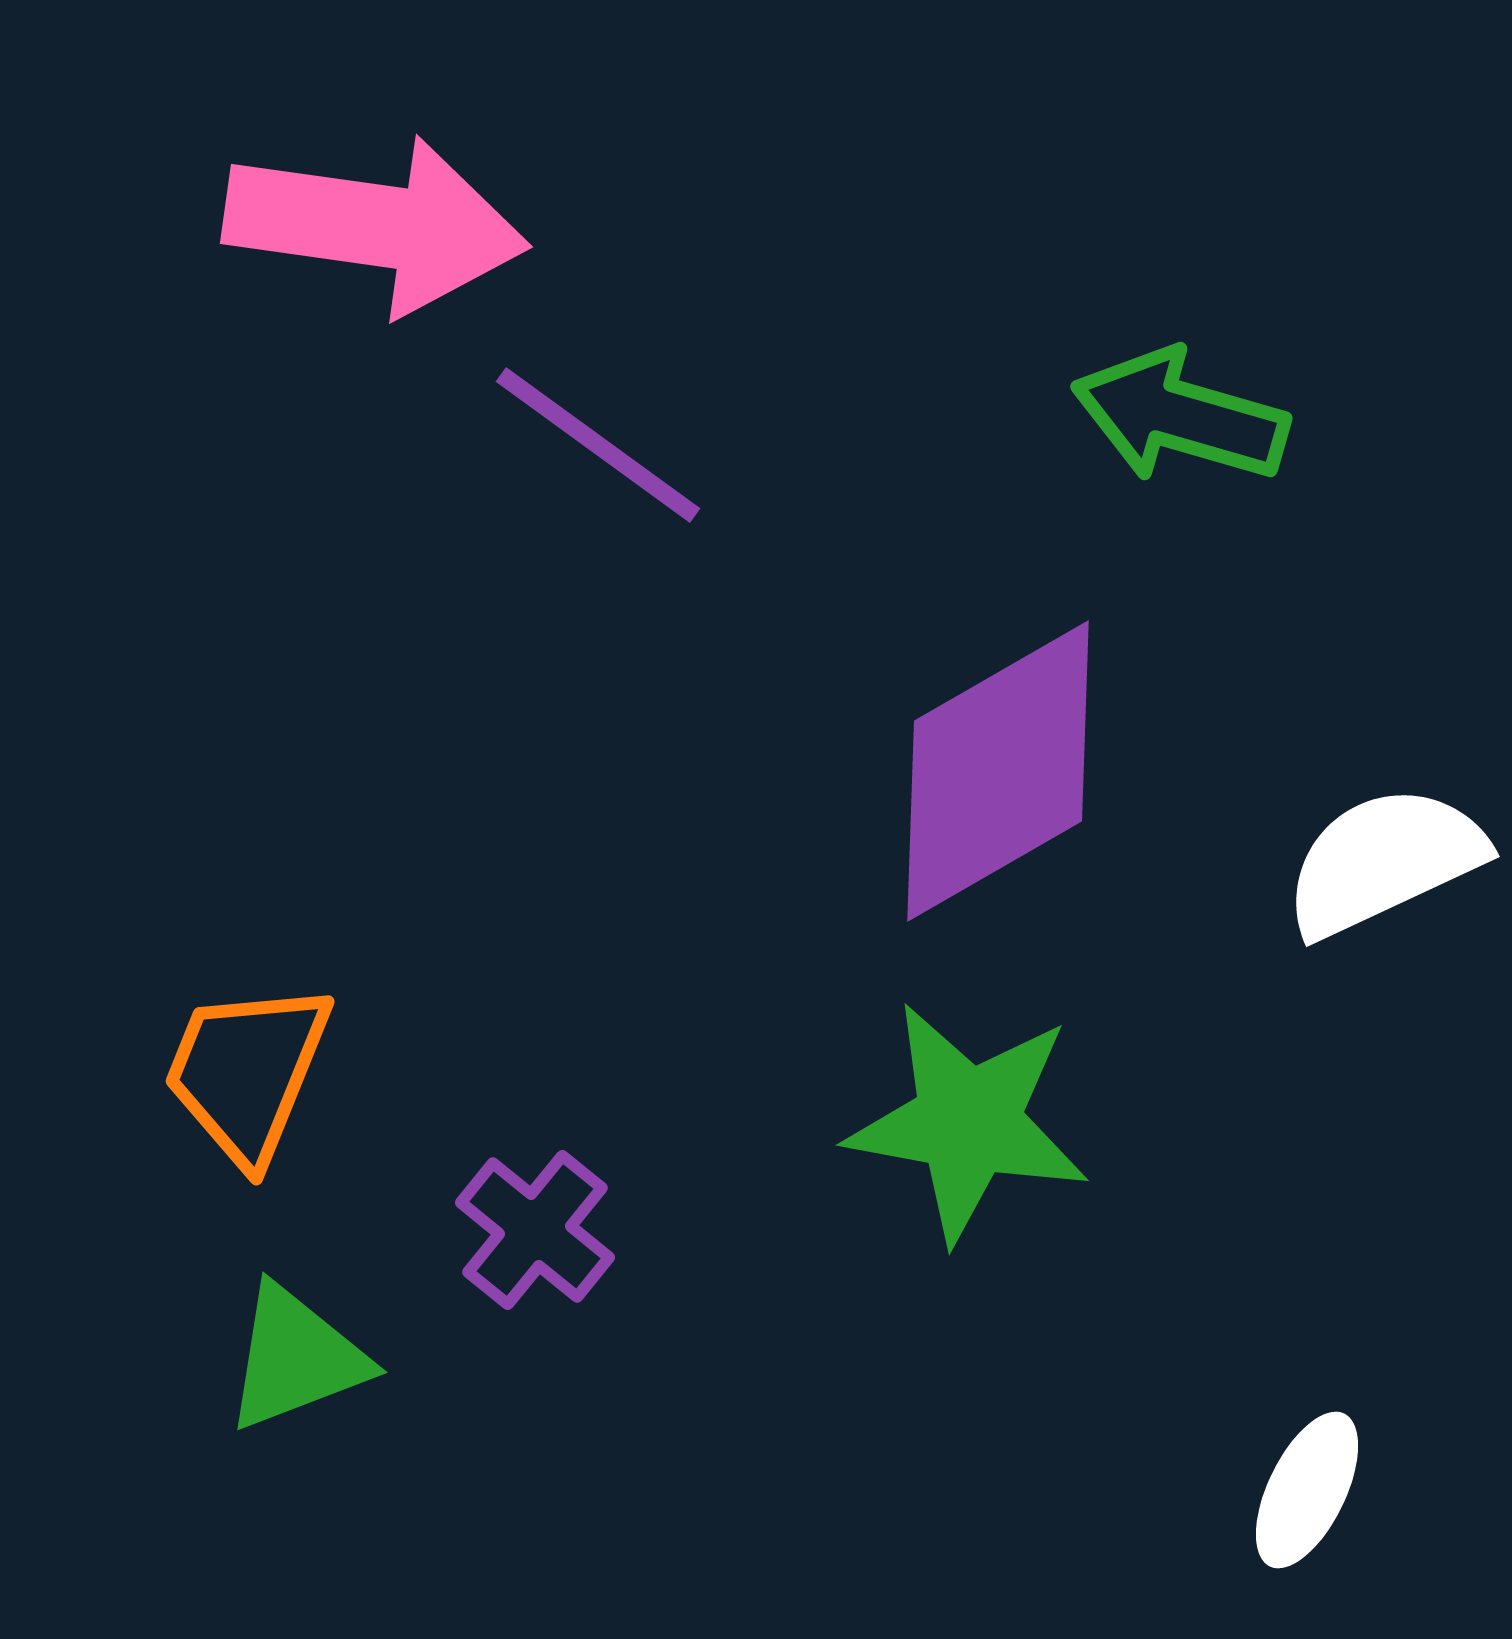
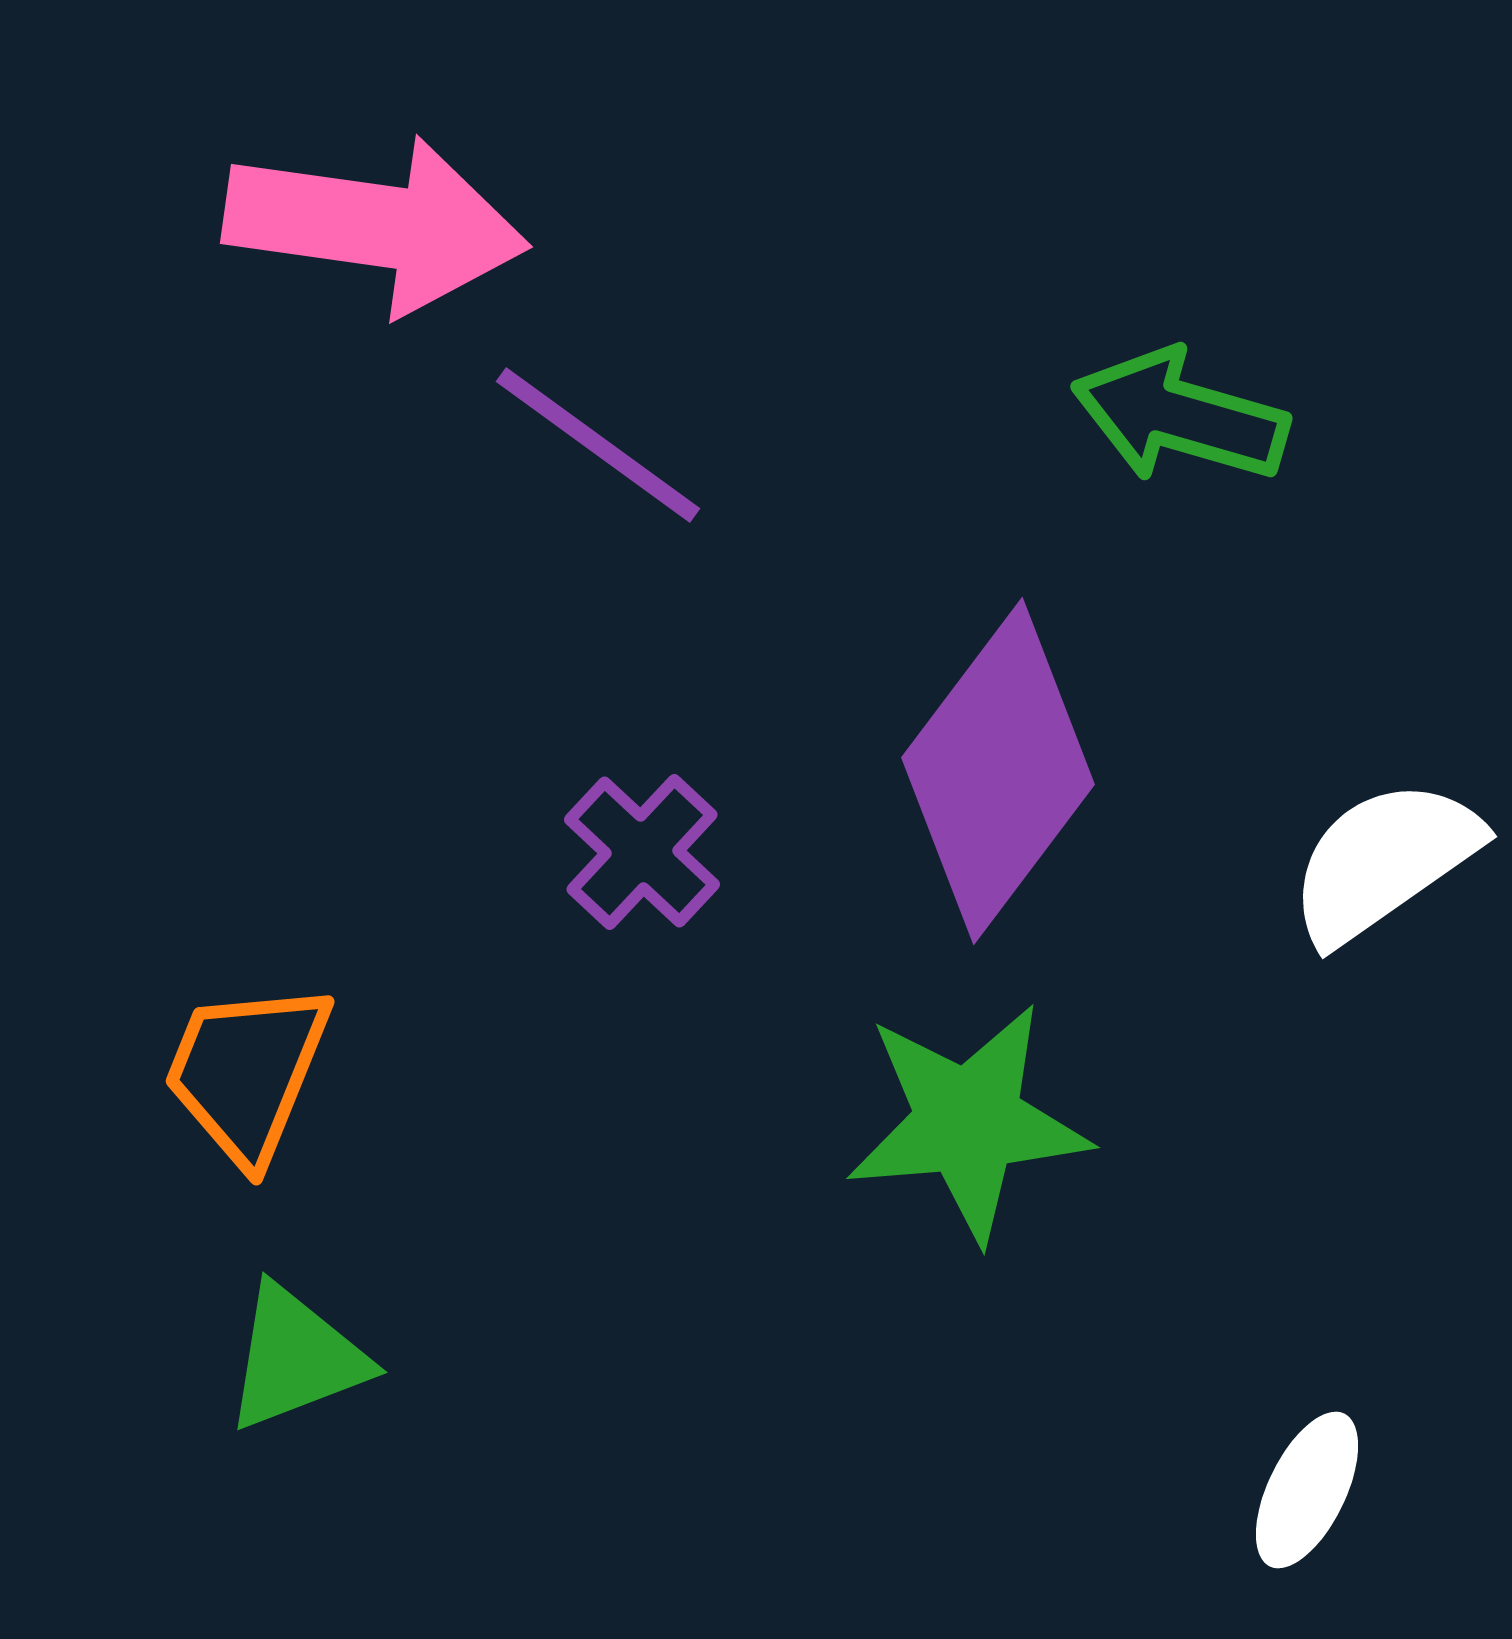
purple diamond: rotated 23 degrees counterclockwise
white semicircle: rotated 10 degrees counterclockwise
green star: rotated 15 degrees counterclockwise
purple cross: moved 107 px right, 378 px up; rotated 4 degrees clockwise
